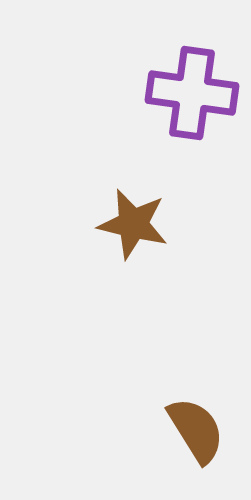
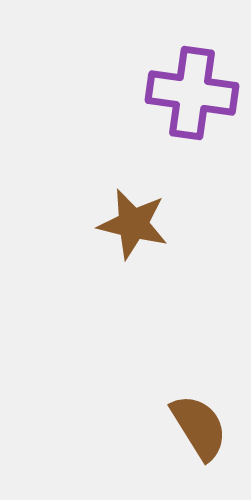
brown semicircle: moved 3 px right, 3 px up
